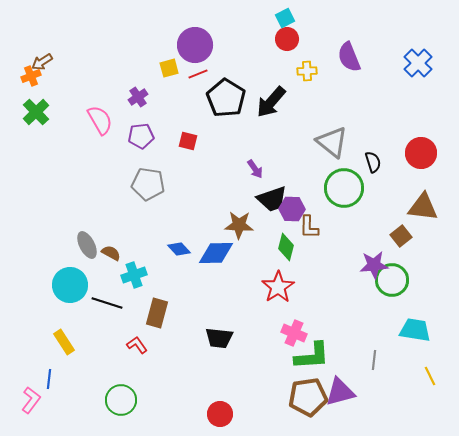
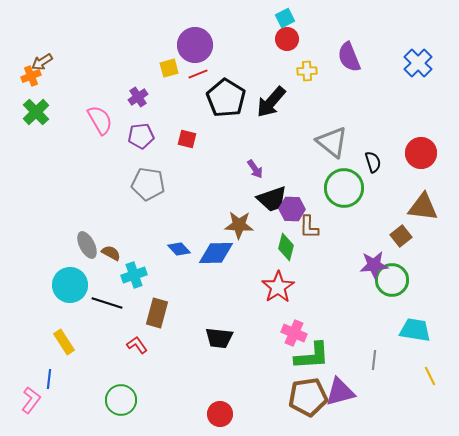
red square at (188, 141): moved 1 px left, 2 px up
